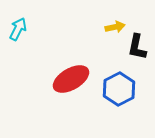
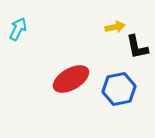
black L-shape: rotated 24 degrees counterclockwise
blue hexagon: rotated 16 degrees clockwise
